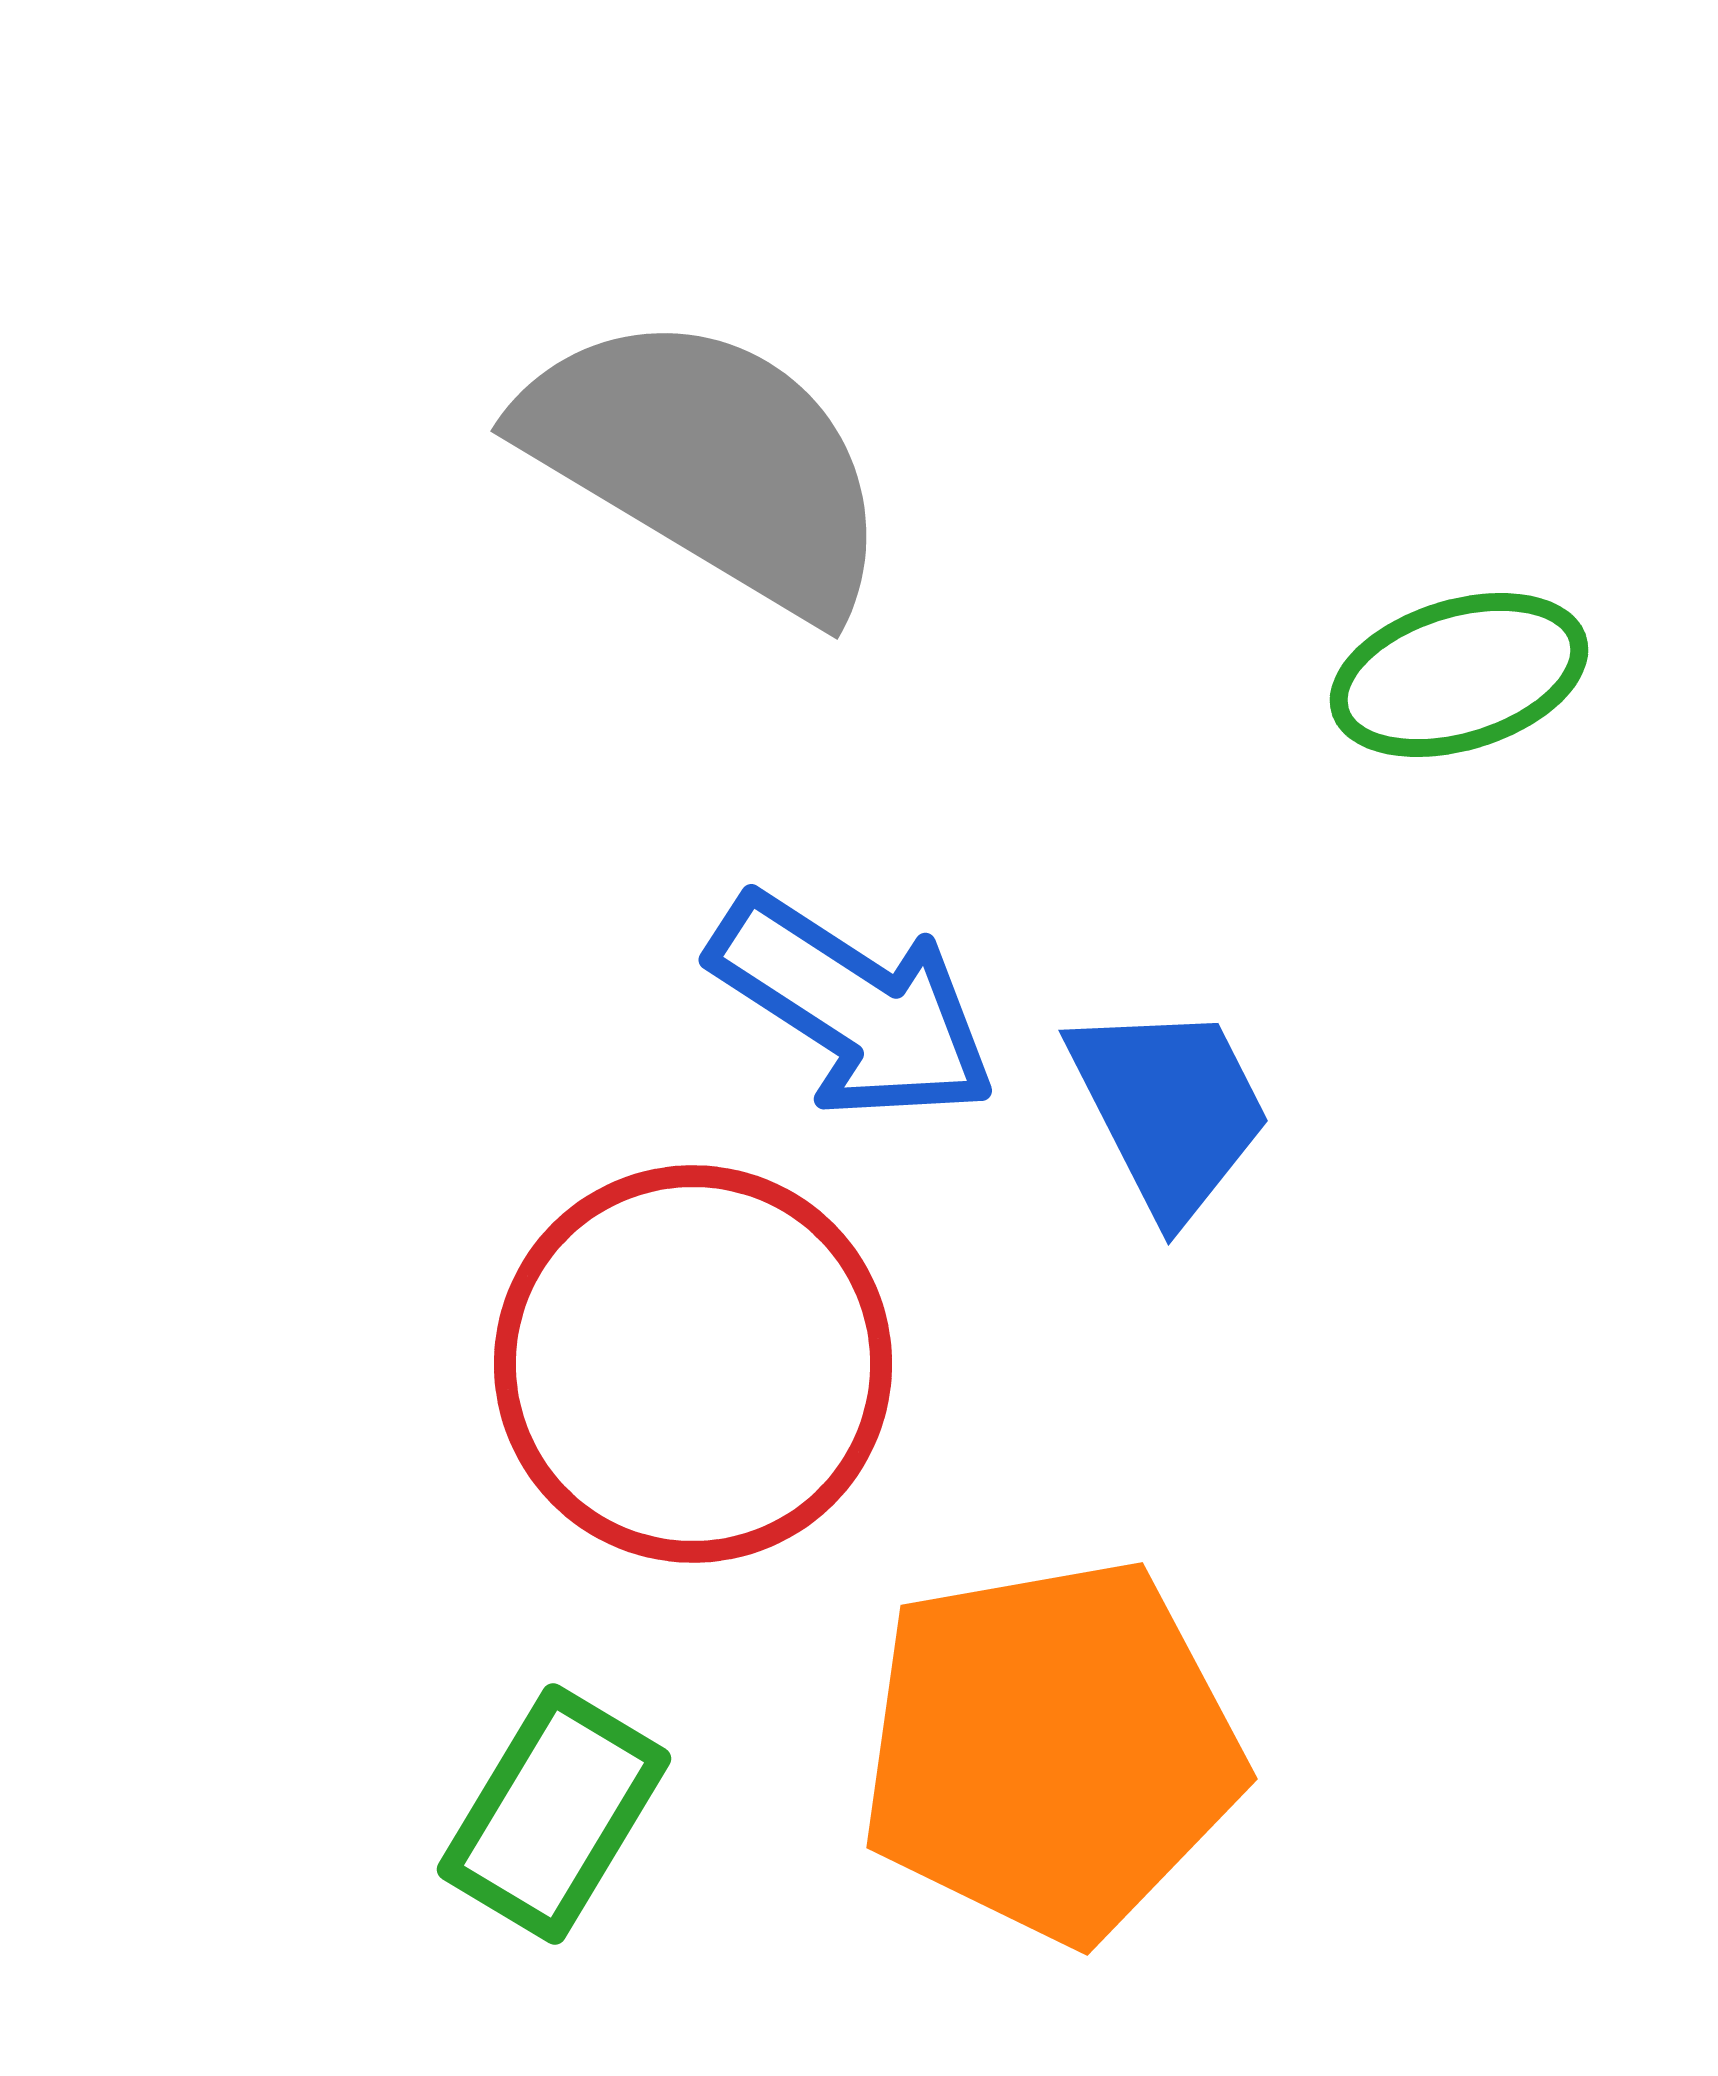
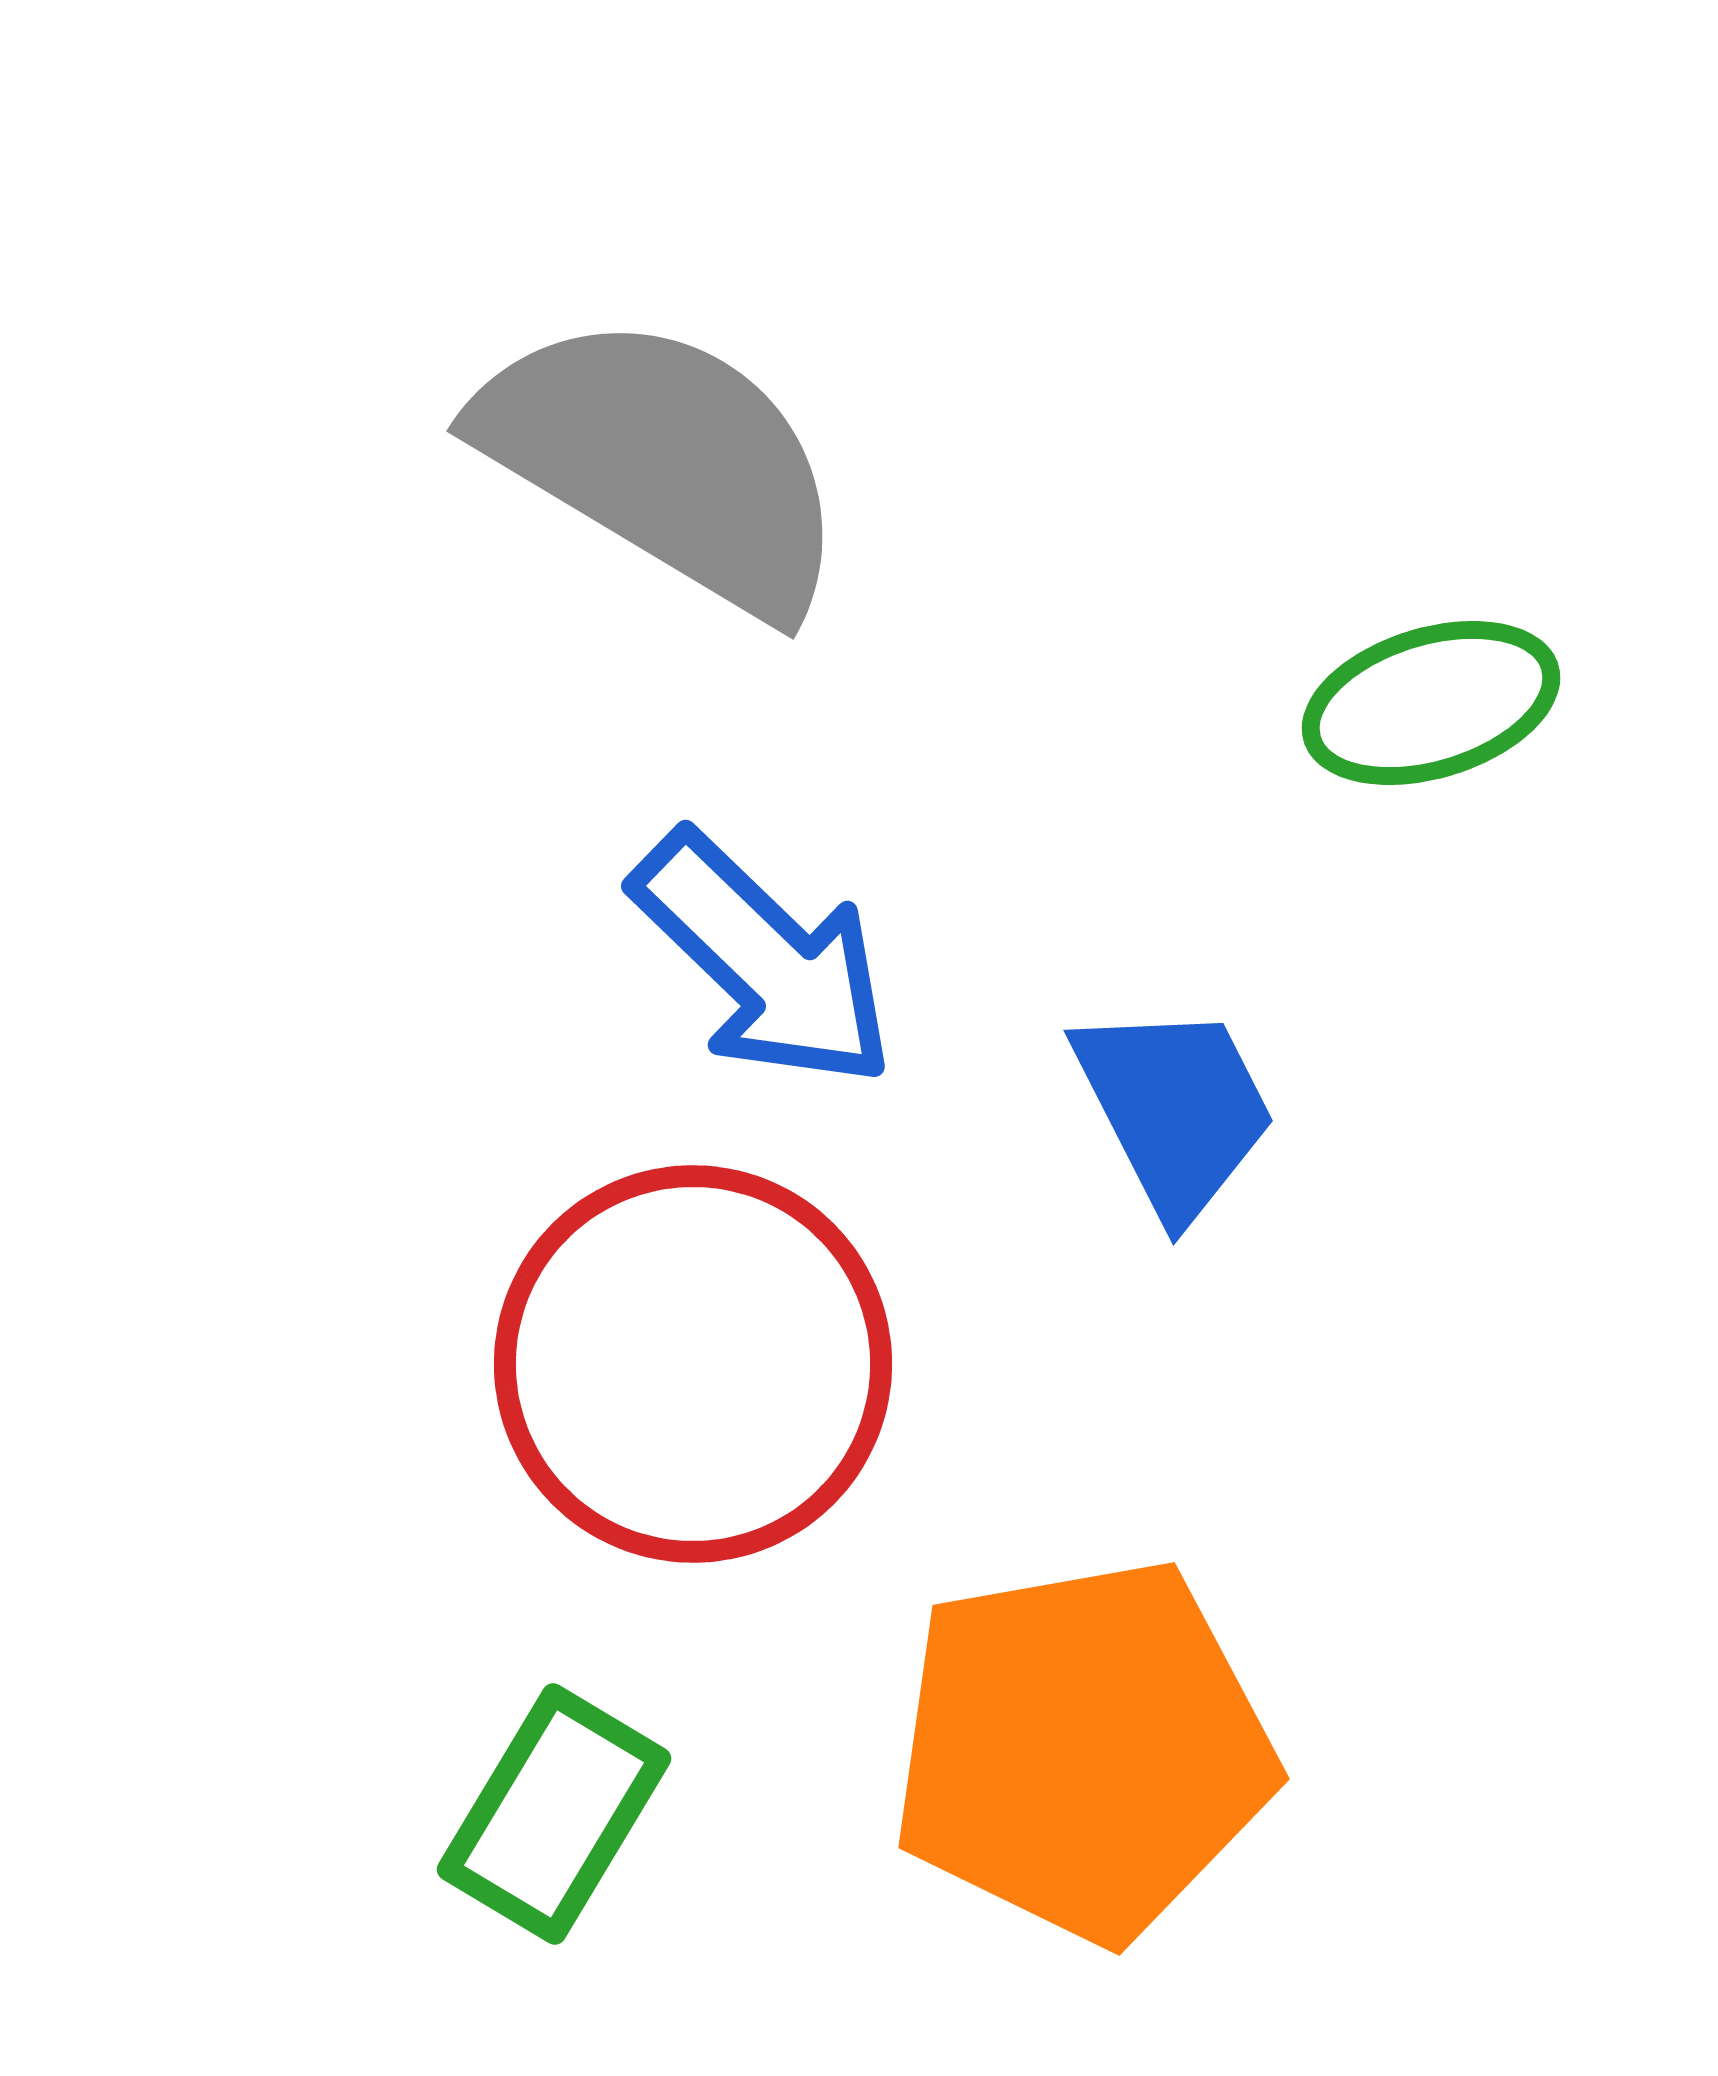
gray semicircle: moved 44 px left
green ellipse: moved 28 px left, 28 px down
blue arrow: moved 89 px left, 47 px up; rotated 11 degrees clockwise
blue trapezoid: moved 5 px right
orange pentagon: moved 32 px right
